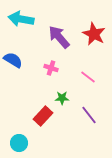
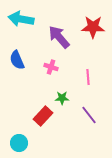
red star: moved 1 px left, 7 px up; rotated 25 degrees counterclockwise
blue semicircle: moved 4 px right; rotated 144 degrees counterclockwise
pink cross: moved 1 px up
pink line: rotated 49 degrees clockwise
